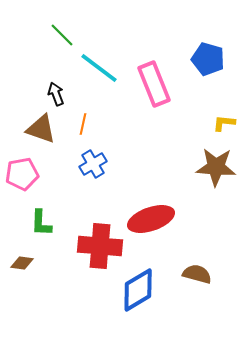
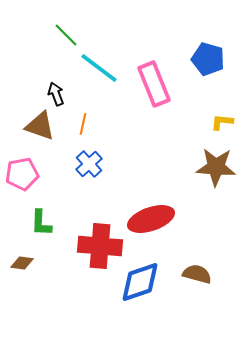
green line: moved 4 px right
yellow L-shape: moved 2 px left, 1 px up
brown triangle: moved 1 px left, 3 px up
blue cross: moved 4 px left; rotated 12 degrees counterclockwise
blue diamond: moved 2 px right, 8 px up; rotated 12 degrees clockwise
